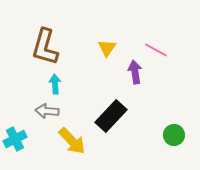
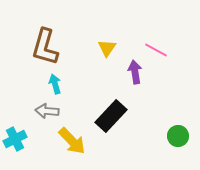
cyan arrow: rotated 12 degrees counterclockwise
green circle: moved 4 px right, 1 px down
